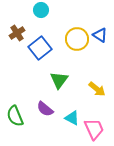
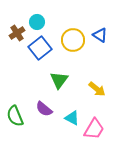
cyan circle: moved 4 px left, 12 px down
yellow circle: moved 4 px left, 1 px down
purple semicircle: moved 1 px left
pink trapezoid: rotated 55 degrees clockwise
